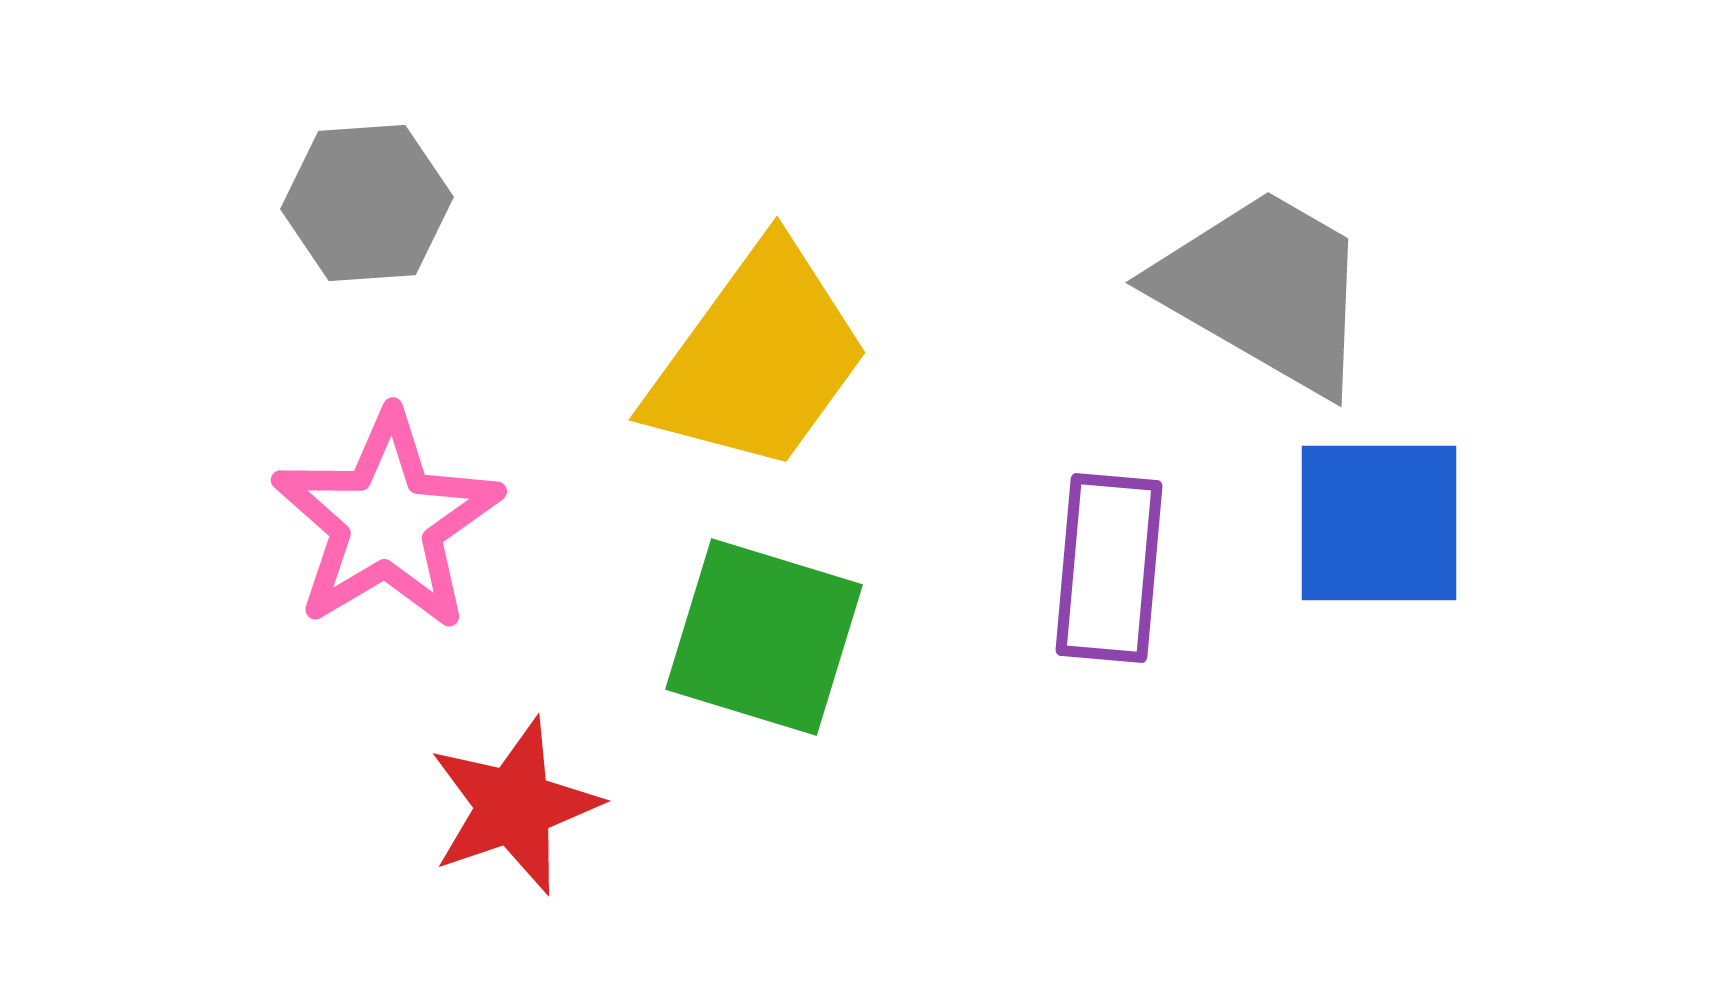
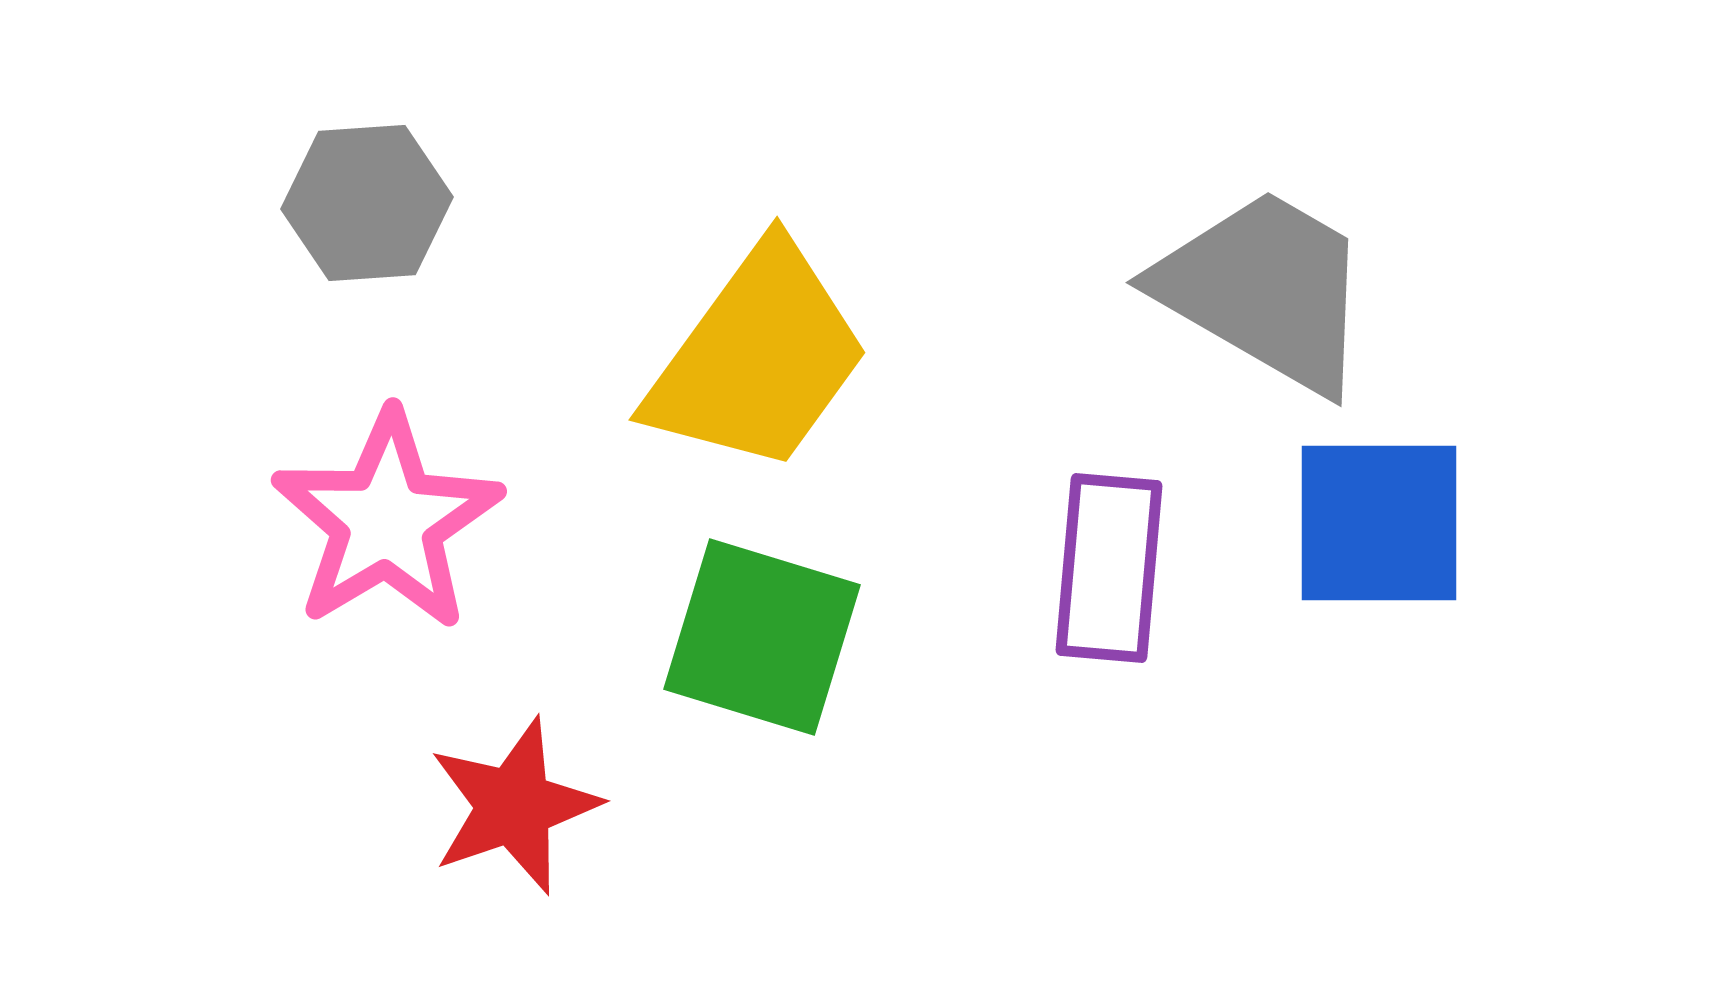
green square: moved 2 px left
